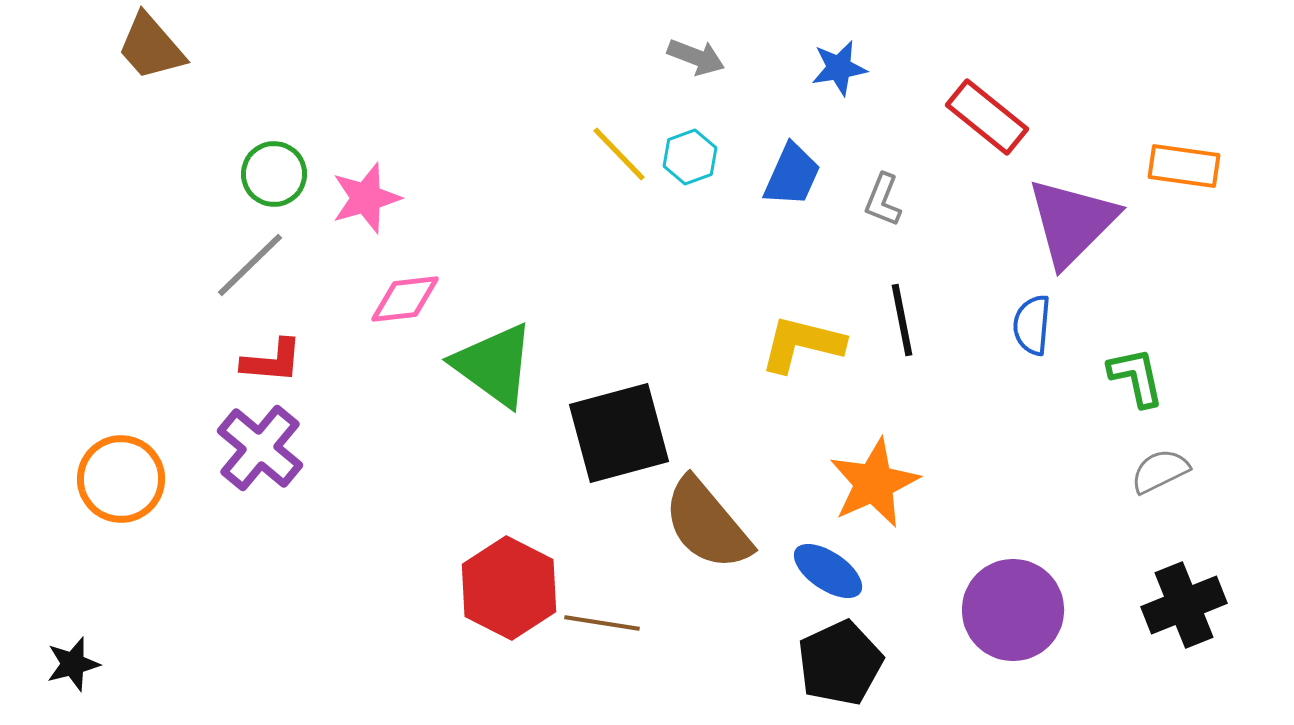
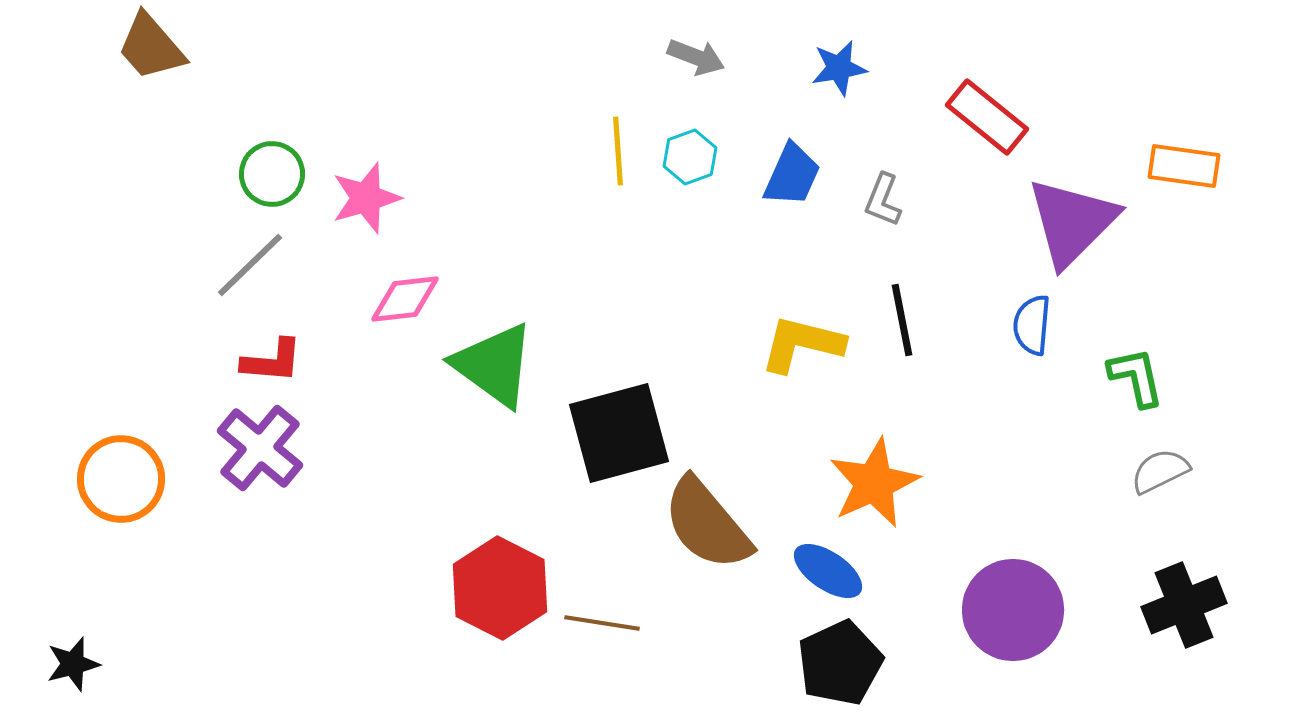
yellow line: moved 1 px left, 3 px up; rotated 40 degrees clockwise
green circle: moved 2 px left
red hexagon: moved 9 px left
